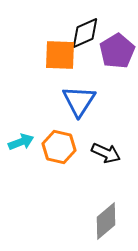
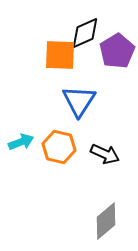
black arrow: moved 1 px left, 1 px down
